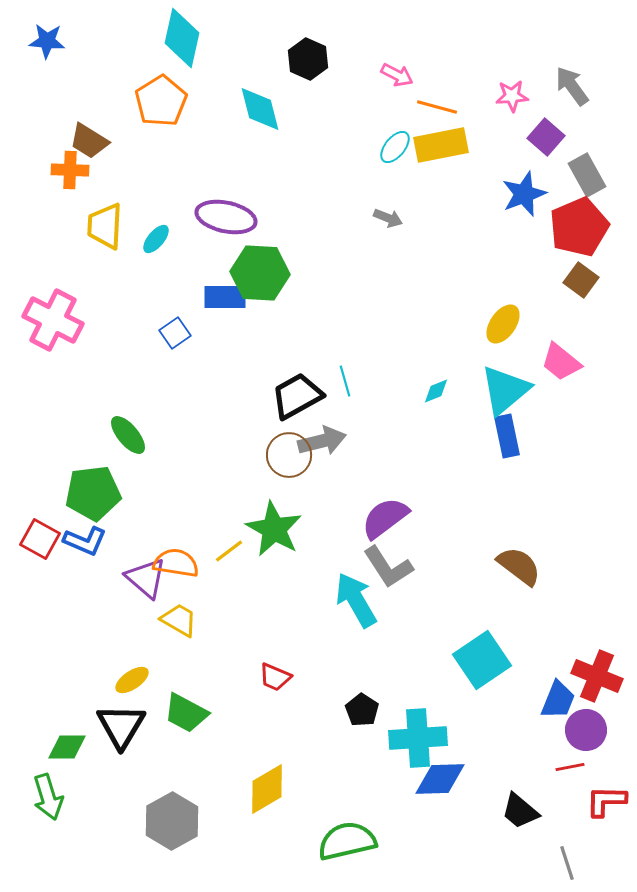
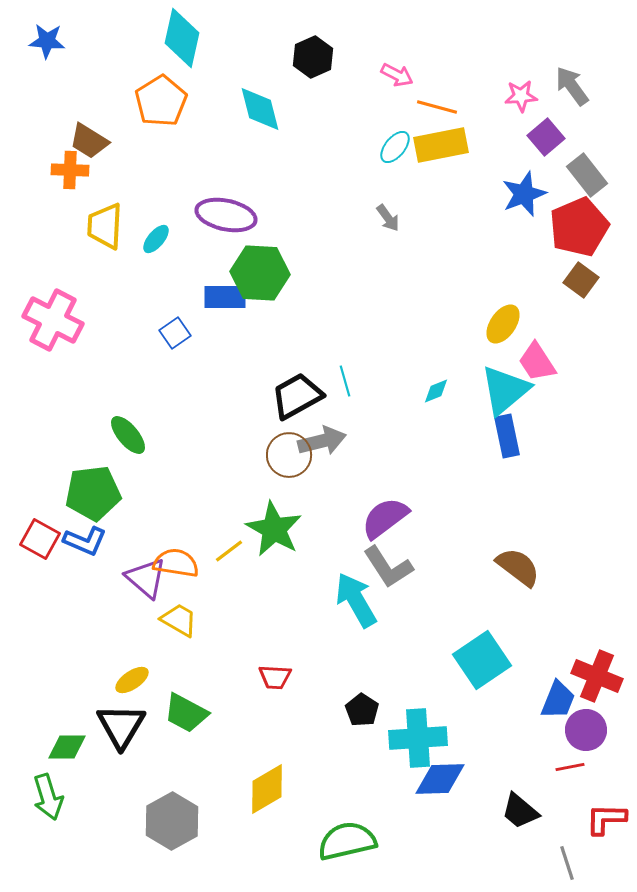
black hexagon at (308, 59): moved 5 px right, 2 px up; rotated 12 degrees clockwise
pink star at (512, 96): moved 9 px right
purple square at (546, 137): rotated 9 degrees clockwise
gray rectangle at (587, 175): rotated 9 degrees counterclockwise
purple ellipse at (226, 217): moved 2 px up
gray arrow at (388, 218): rotated 32 degrees clockwise
pink trapezoid at (561, 362): moved 24 px left; rotated 18 degrees clockwise
brown semicircle at (519, 566): moved 1 px left, 1 px down
red trapezoid at (275, 677): rotated 20 degrees counterclockwise
red L-shape at (606, 801): moved 18 px down
